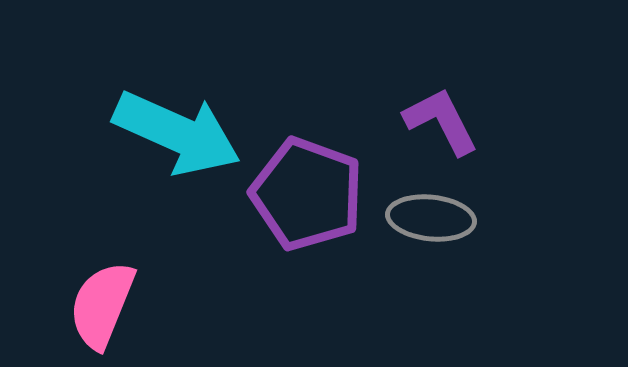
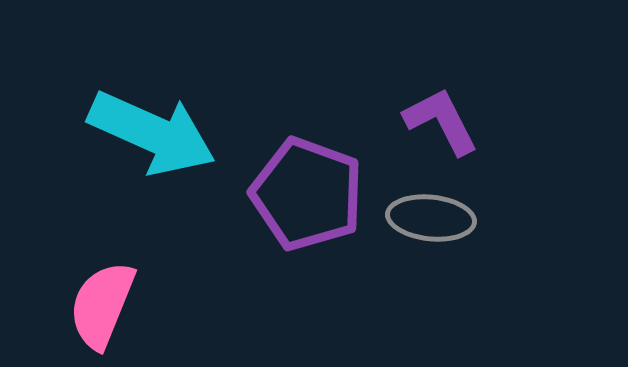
cyan arrow: moved 25 px left
